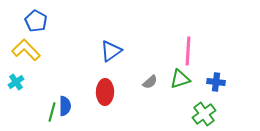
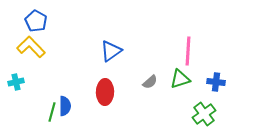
yellow L-shape: moved 5 px right, 3 px up
cyan cross: rotated 21 degrees clockwise
